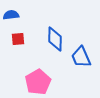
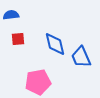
blue diamond: moved 5 px down; rotated 15 degrees counterclockwise
pink pentagon: rotated 20 degrees clockwise
